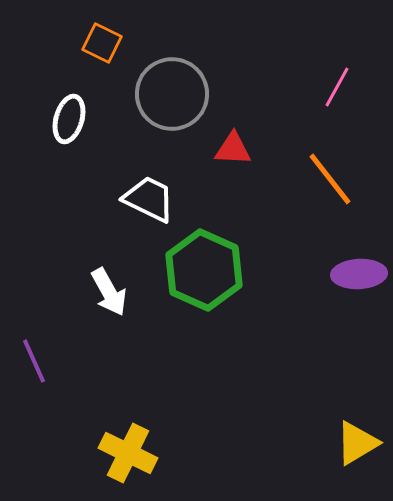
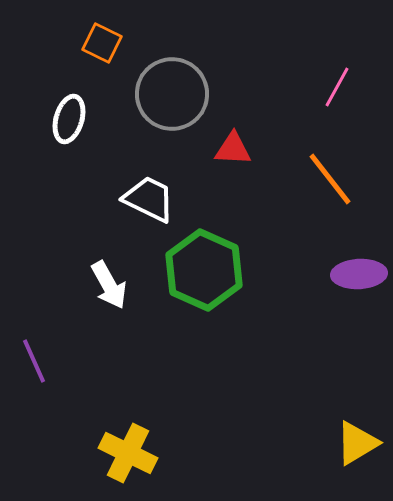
white arrow: moved 7 px up
